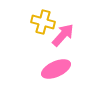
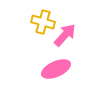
pink arrow: moved 2 px right
